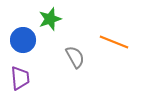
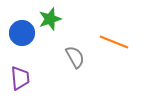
blue circle: moved 1 px left, 7 px up
